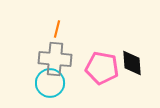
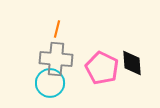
gray cross: moved 1 px right
pink pentagon: rotated 16 degrees clockwise
